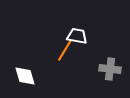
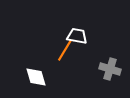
gray cross: rotated 10 degrees clockwise
white diamond: moved 11 px right, 1 px down
